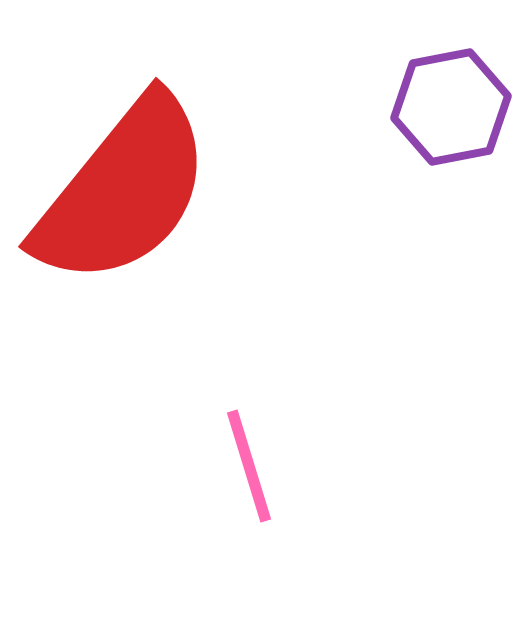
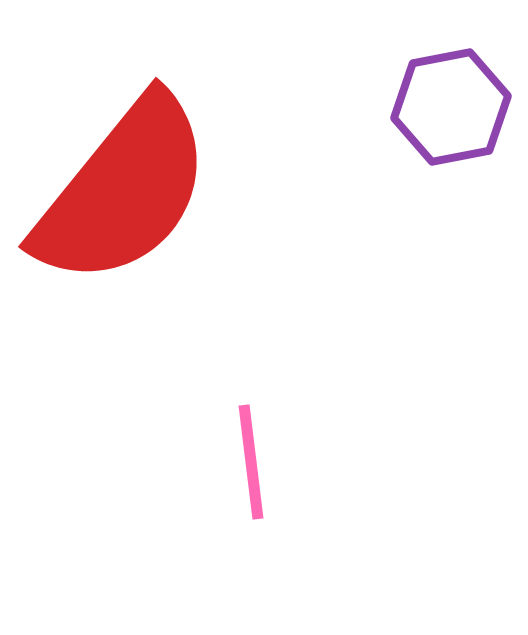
pink line: moved 2 px right, 4 px up; rotated 10 degrees clockwise
